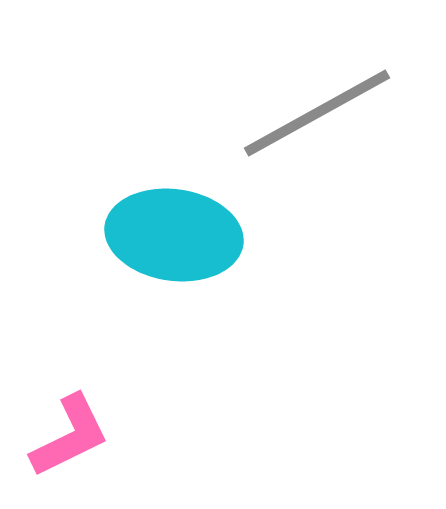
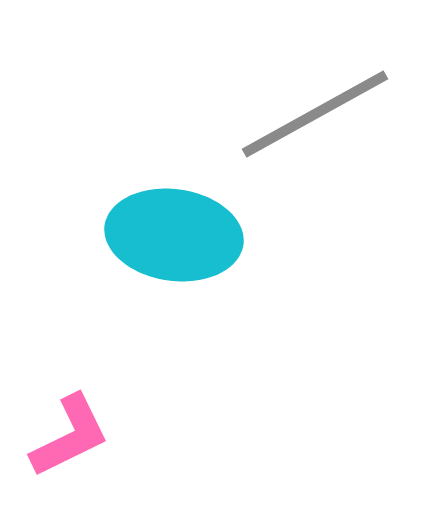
gray line: moved 2 px left, 1 px down
